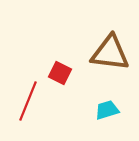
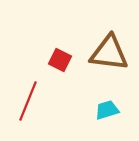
brown triangle: moved 1 px left
red square: moved 13 px up
